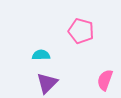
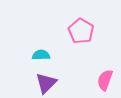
pink pentagon: rotated 15 degrees clockwise
purple triangle: moved 1 px left
